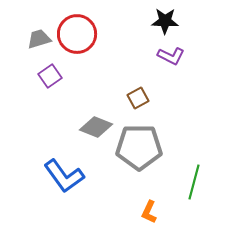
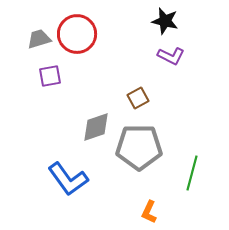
black star: rotated 12 degrees clockwise
purple square: rotated 25 degrees clockwise
gray diamond: rotated 40 degrees counterclockwise
blue L-shape: moved 4 px right, 3 px down
green line: moved 2 px left, 9 px up
